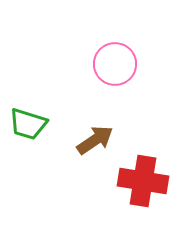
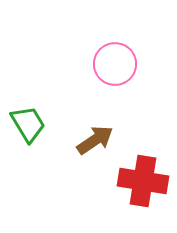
green trapezoid: rotated 138 degrees counterclockwise
